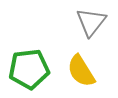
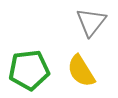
green pentagon: moved 1 px down
